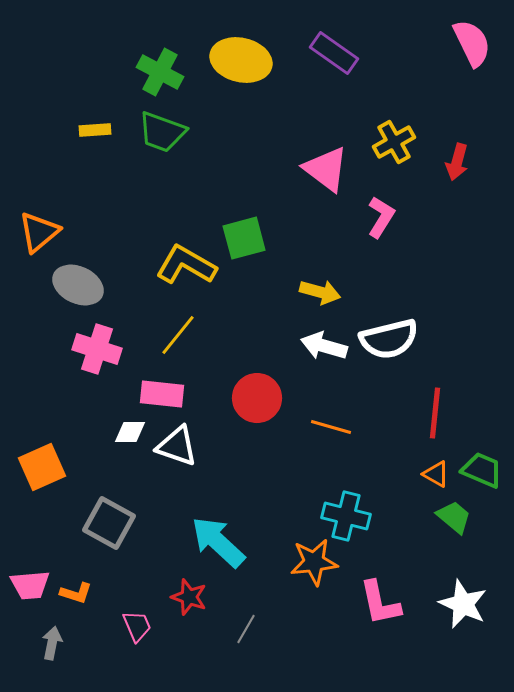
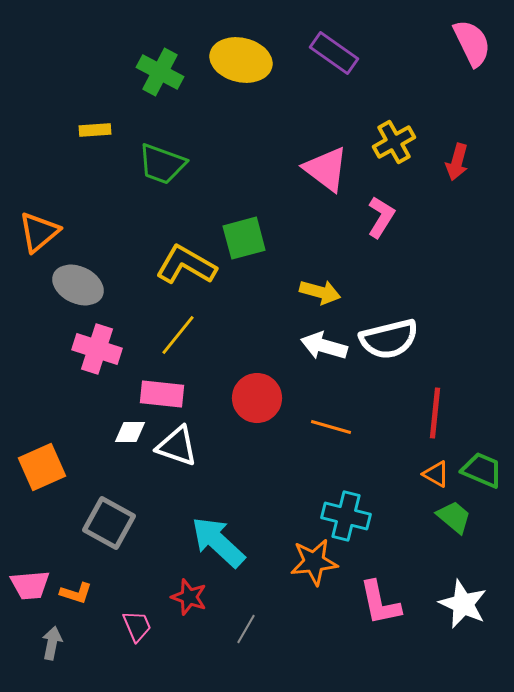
green trapezoid at (162, 132): moved 32 px down
